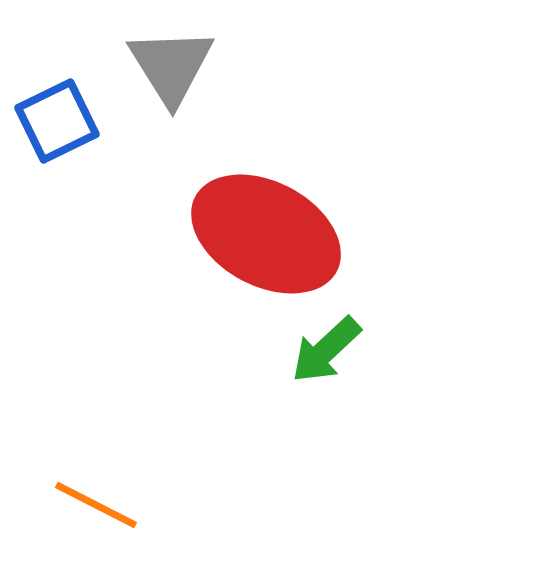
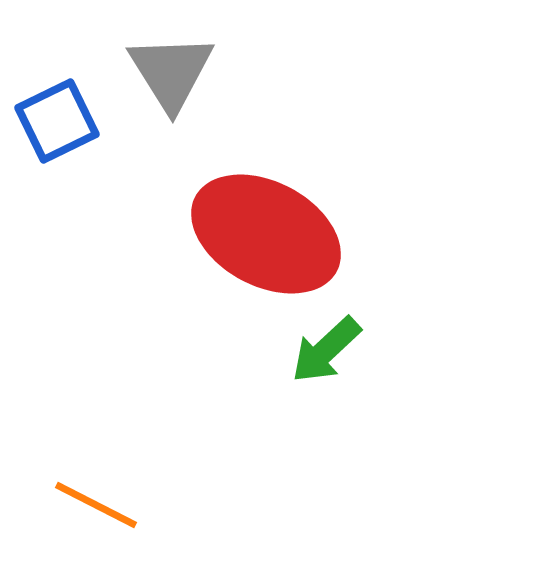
gray triangle: moved 6 px down
